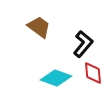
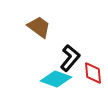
black L-shape: moved 13 px left, 14 px down
cyan diamond: moved 1 px down
